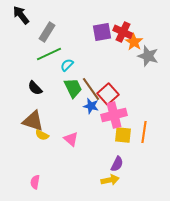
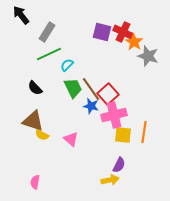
purple square: rotated 24 degrees clockwise
purple semicircle: moved 2 px right, 1 px down
